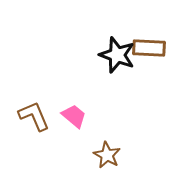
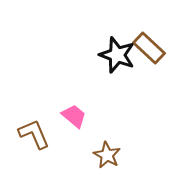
brown rectangle: rotated 40 degrees clockwise
brown L-shape: moved 18 px down
